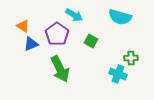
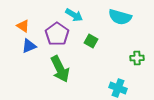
blue triangle: moved 2 px left, 2 px down
green cross: moved 6 px right
cyan cross: moved 14 px down
